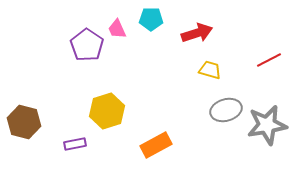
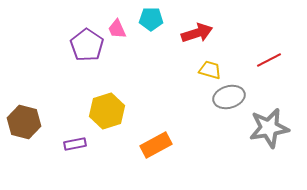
gray ellipse: moved 3 px right, 13 px up
gray star: moved 2 px right, 3 px down
